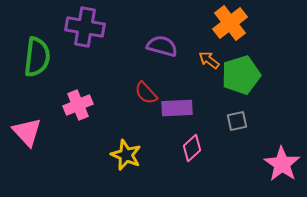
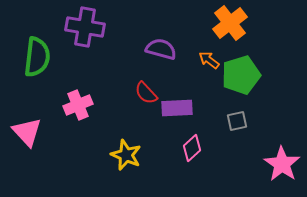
purple semicircle: moved 1 px left, 3 px down
